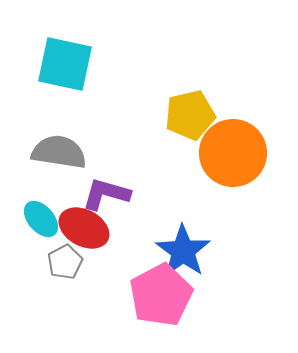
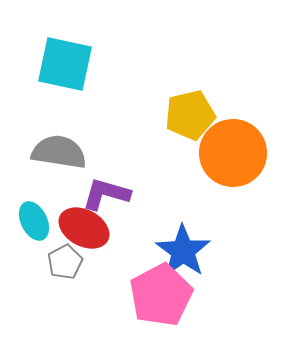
cyan ellipse: moved 7 px left, 2 px down; rotated 15 degrees clockwise
